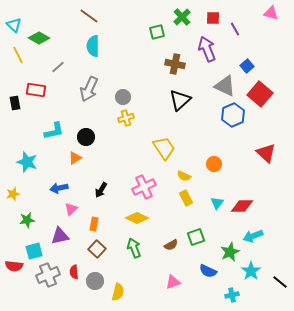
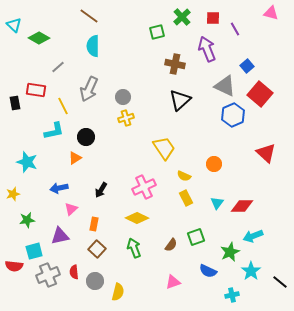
yellow line at (18, 55): moved 45 px right, 51 px down
brown semicircle at (171, 245): rotated 24 degrees counterclockwise
